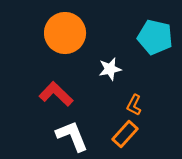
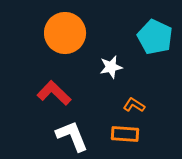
cyan pentagon: rotated 12 degrees clockwise
white star: moved 1 px right, 2 px up
red L-shape: moved 2 px left, 1 px up
orange L-shape: rotated 95 degrees clockwise
orange rectangle: rotated 52 degrees clockwise
